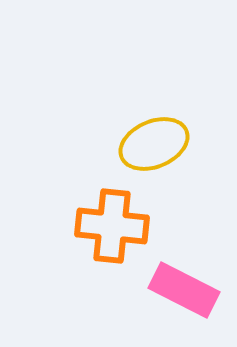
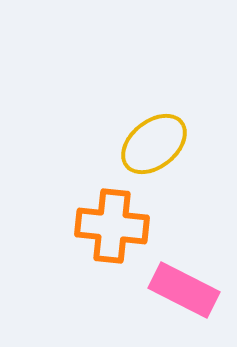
yellow ellipse: rotated 16 degrees counterclockwise
